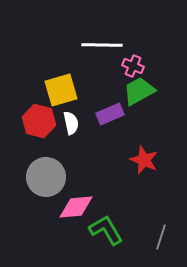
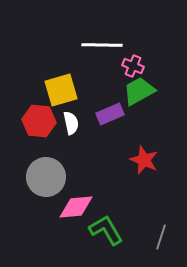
red hexagon: rotated 8 degrees counterclockwise
